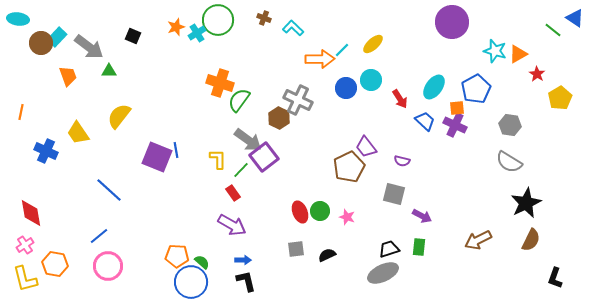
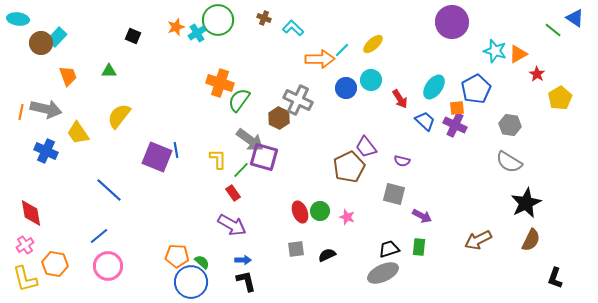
gray arrow at (89, 47): moved 43 px left, 62 px down; rotated 24 degrees counterclockwise
gray arrow at (248, 140): moved 2 px right
purple square at (264, 157): rotated 36 degrees counterclockwise
